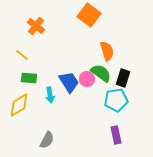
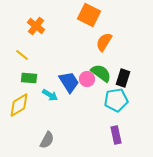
orange square: rotated 10 degrees counterclockwise
orange semicircle: moved 3 px left, 9 px up; rotated 132 degrees counterclockwise
cyan arrow: rotated 49 degrees counterclockwise
